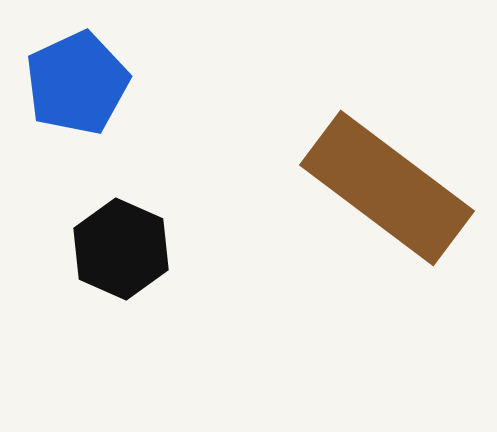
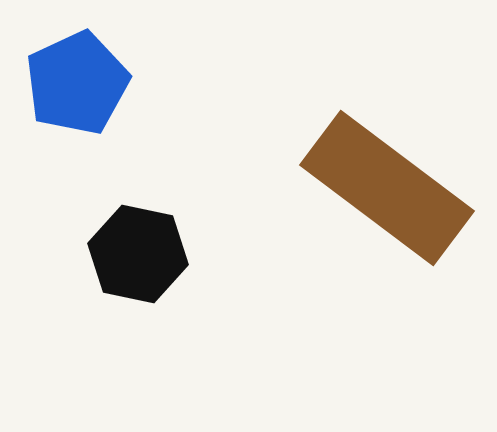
black hexagon: moved 17 px right, 5 px down; rotated 12 degrees counterclockwise
